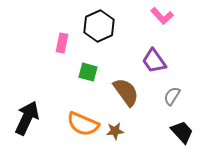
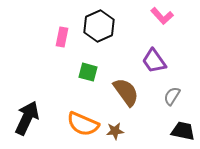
pink rectangle: moved 6 px up
black trapezoid: moved 1 px right, 1 px up; rotated 35 degrees counterclockwise
